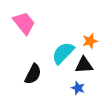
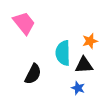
cyan semicircle: rotated 45 degrees counterclockwise
